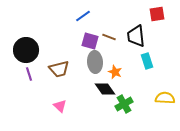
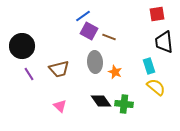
black trapezoid: moved 28 px right, 6 px down
purple square: moved 1 px left, 10 px up; rotated 12 degrees clockwise
black circle: moved 4 px left, 4 px up
cyan rectangle: moved 2 px right, 5 px down
purple line: rotated 16 degrees counterclockwise
black diamond: moved 4 px left, 12 px down
yellow semicircle: moved 9 px left, 11 px up; rotated 36 degrees clockwise
green cross: rotated 36 degrees clockwise
